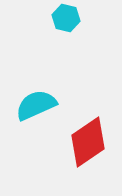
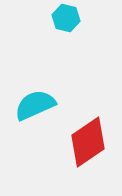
cyan semicircle: moved 1 px left
